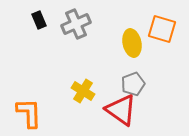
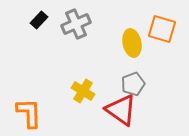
black rectangle: rotated 66 degrees clockwise
